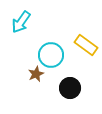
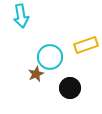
cyan arrow: moved 6 px up; rotated 45 degrees counterclockwise
yellow rectangle: rotated 55 degrees counterclockwise
cyan circle: moved 1 px left, 2 px down
